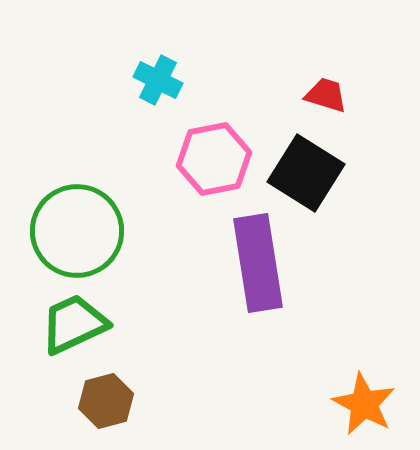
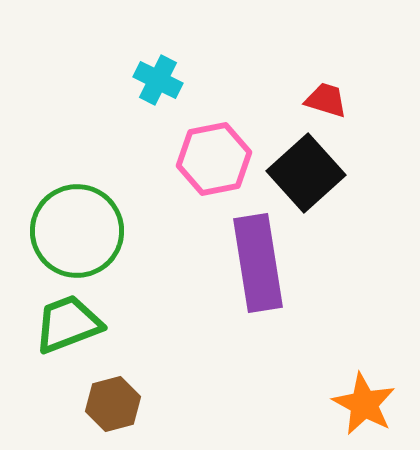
red trapezoid: moved 5 px down
black square: rotated 16 degrees clockwise
green trapezoid: moved 6 px left; rotated 4 degrees clockwise
brown hexagon: moved 7 px right, 3 px down
